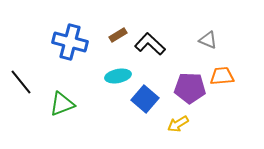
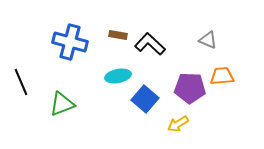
brown rectangle: rotated 42 degrees clockwise
black line: rotated 16 degrees clockwise
